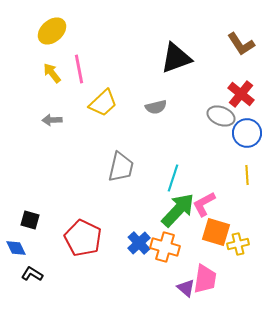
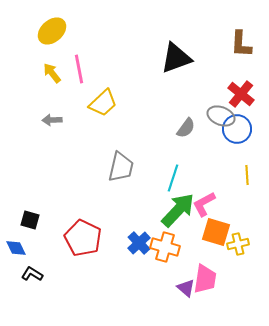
brown L-shape: rotated 36 degrees clockwise
gray semicircle: moved 30 px right, 21 px down; rotated 40 degrees counterclockwise
blue circle: moved 10 px left, 4 px up
